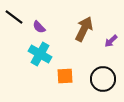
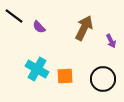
black line: moved 1 px up
brown arrow: moved 1 px up
purple arrow: rotated 72 degrees counterclockwise
cyan cross: moved 3 px left, 15 px down
